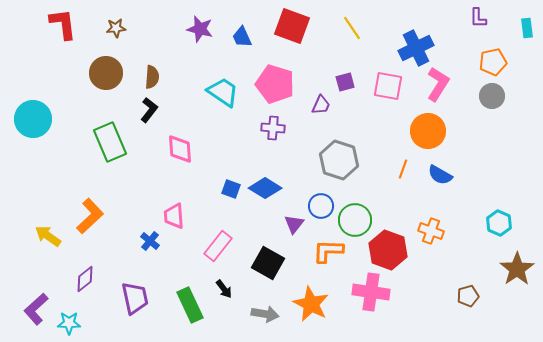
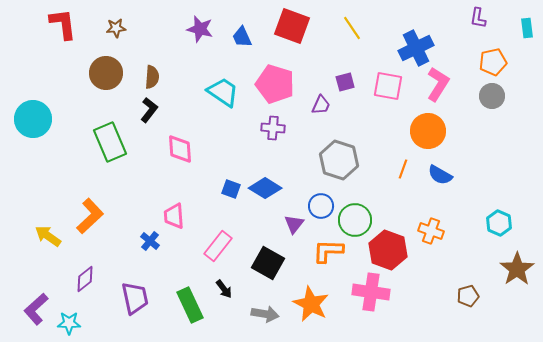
purple L-shape at (478, 18): rotated 10 degrees clockwise
